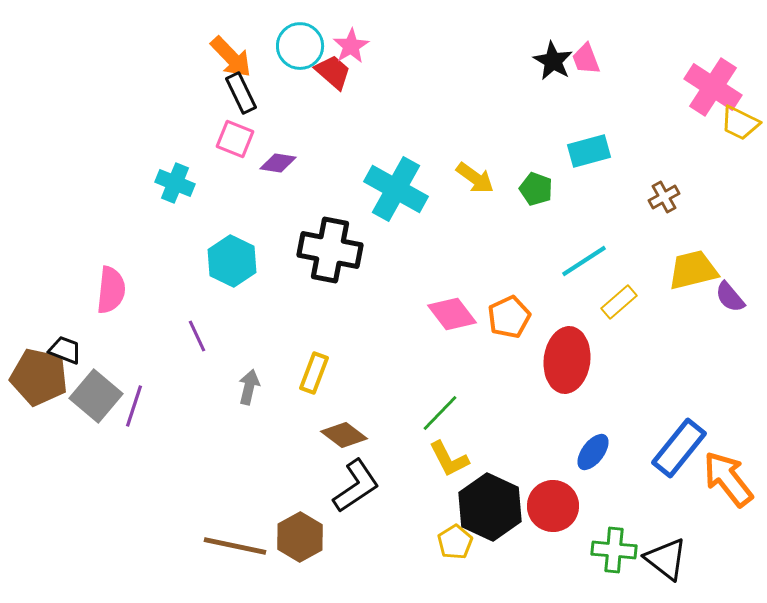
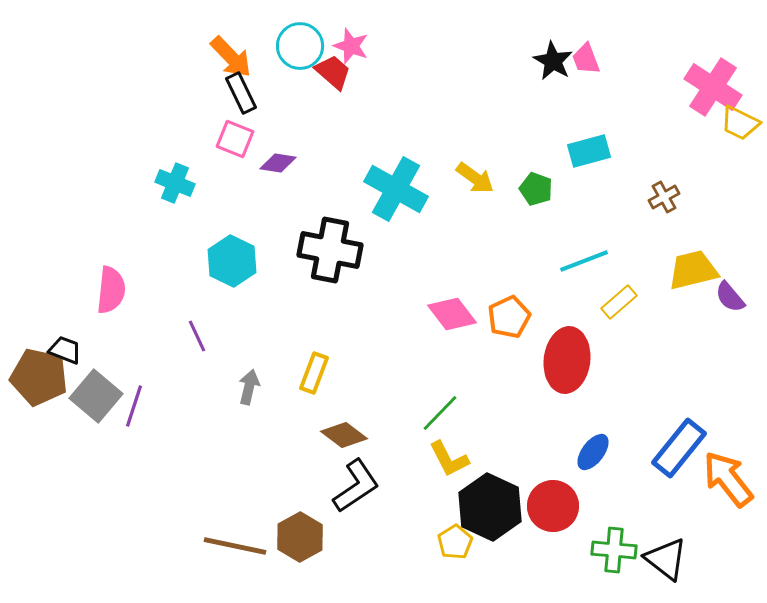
pink star at (351, 46): rotated 21 degrees counterclockwise
cyan line at (584, 261): rotated 12 degrees clockwise
